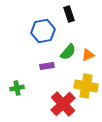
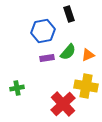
purple rectangle: moved 8 px up
